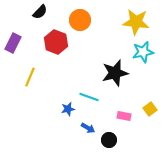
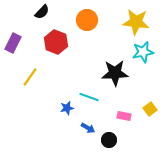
black semicircle: moved 2 px right
orange circle: moved 7 px right
black star: rotated 12 degrees clockwise
yellow line: rotated 12 degrees clockwise
blue star: moved 1 px left, 1 px up
